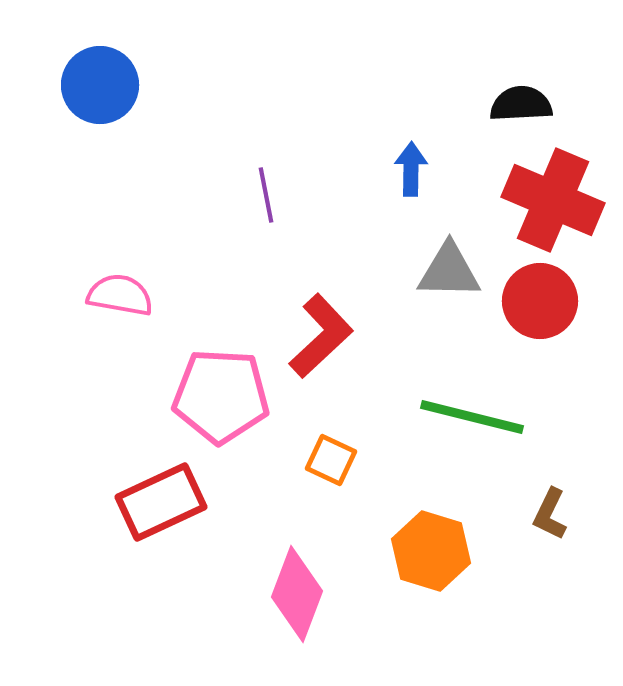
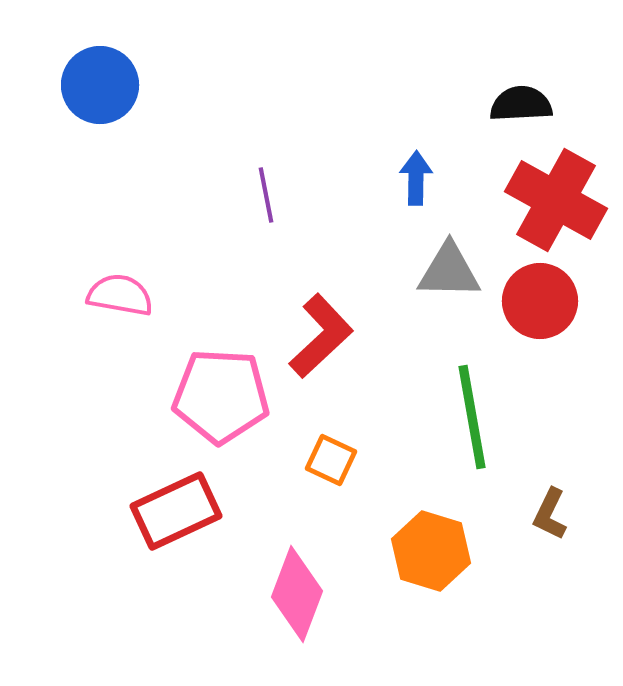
blue arrow: moved 5 px right, 9 px down
red cross: moved 3 px right; rotated 6 degrees clockwise
green line: rotated 66 degrees clockwise
red rectangle: moved 15 px right, 9 px down
